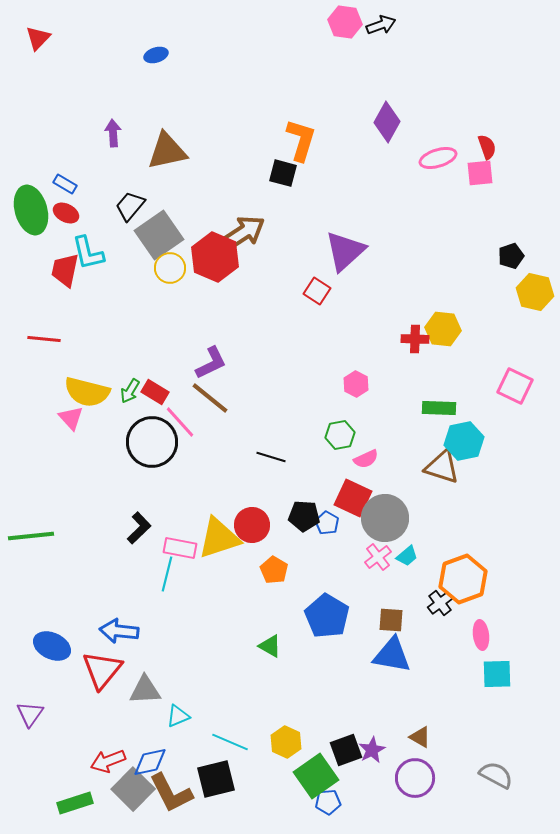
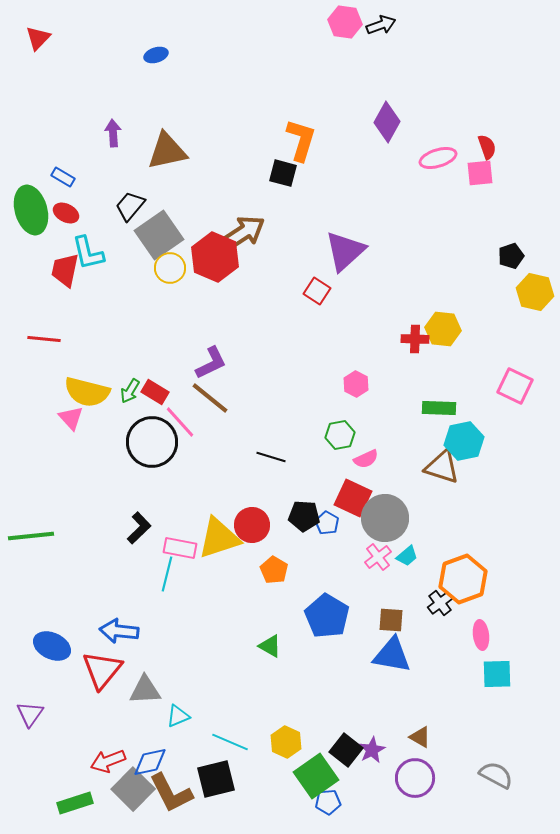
blue rectangle at (65, 184): moved 2 px left, 7 px up
black square at (346, 750): rotated 32 degrees counterclockwise
